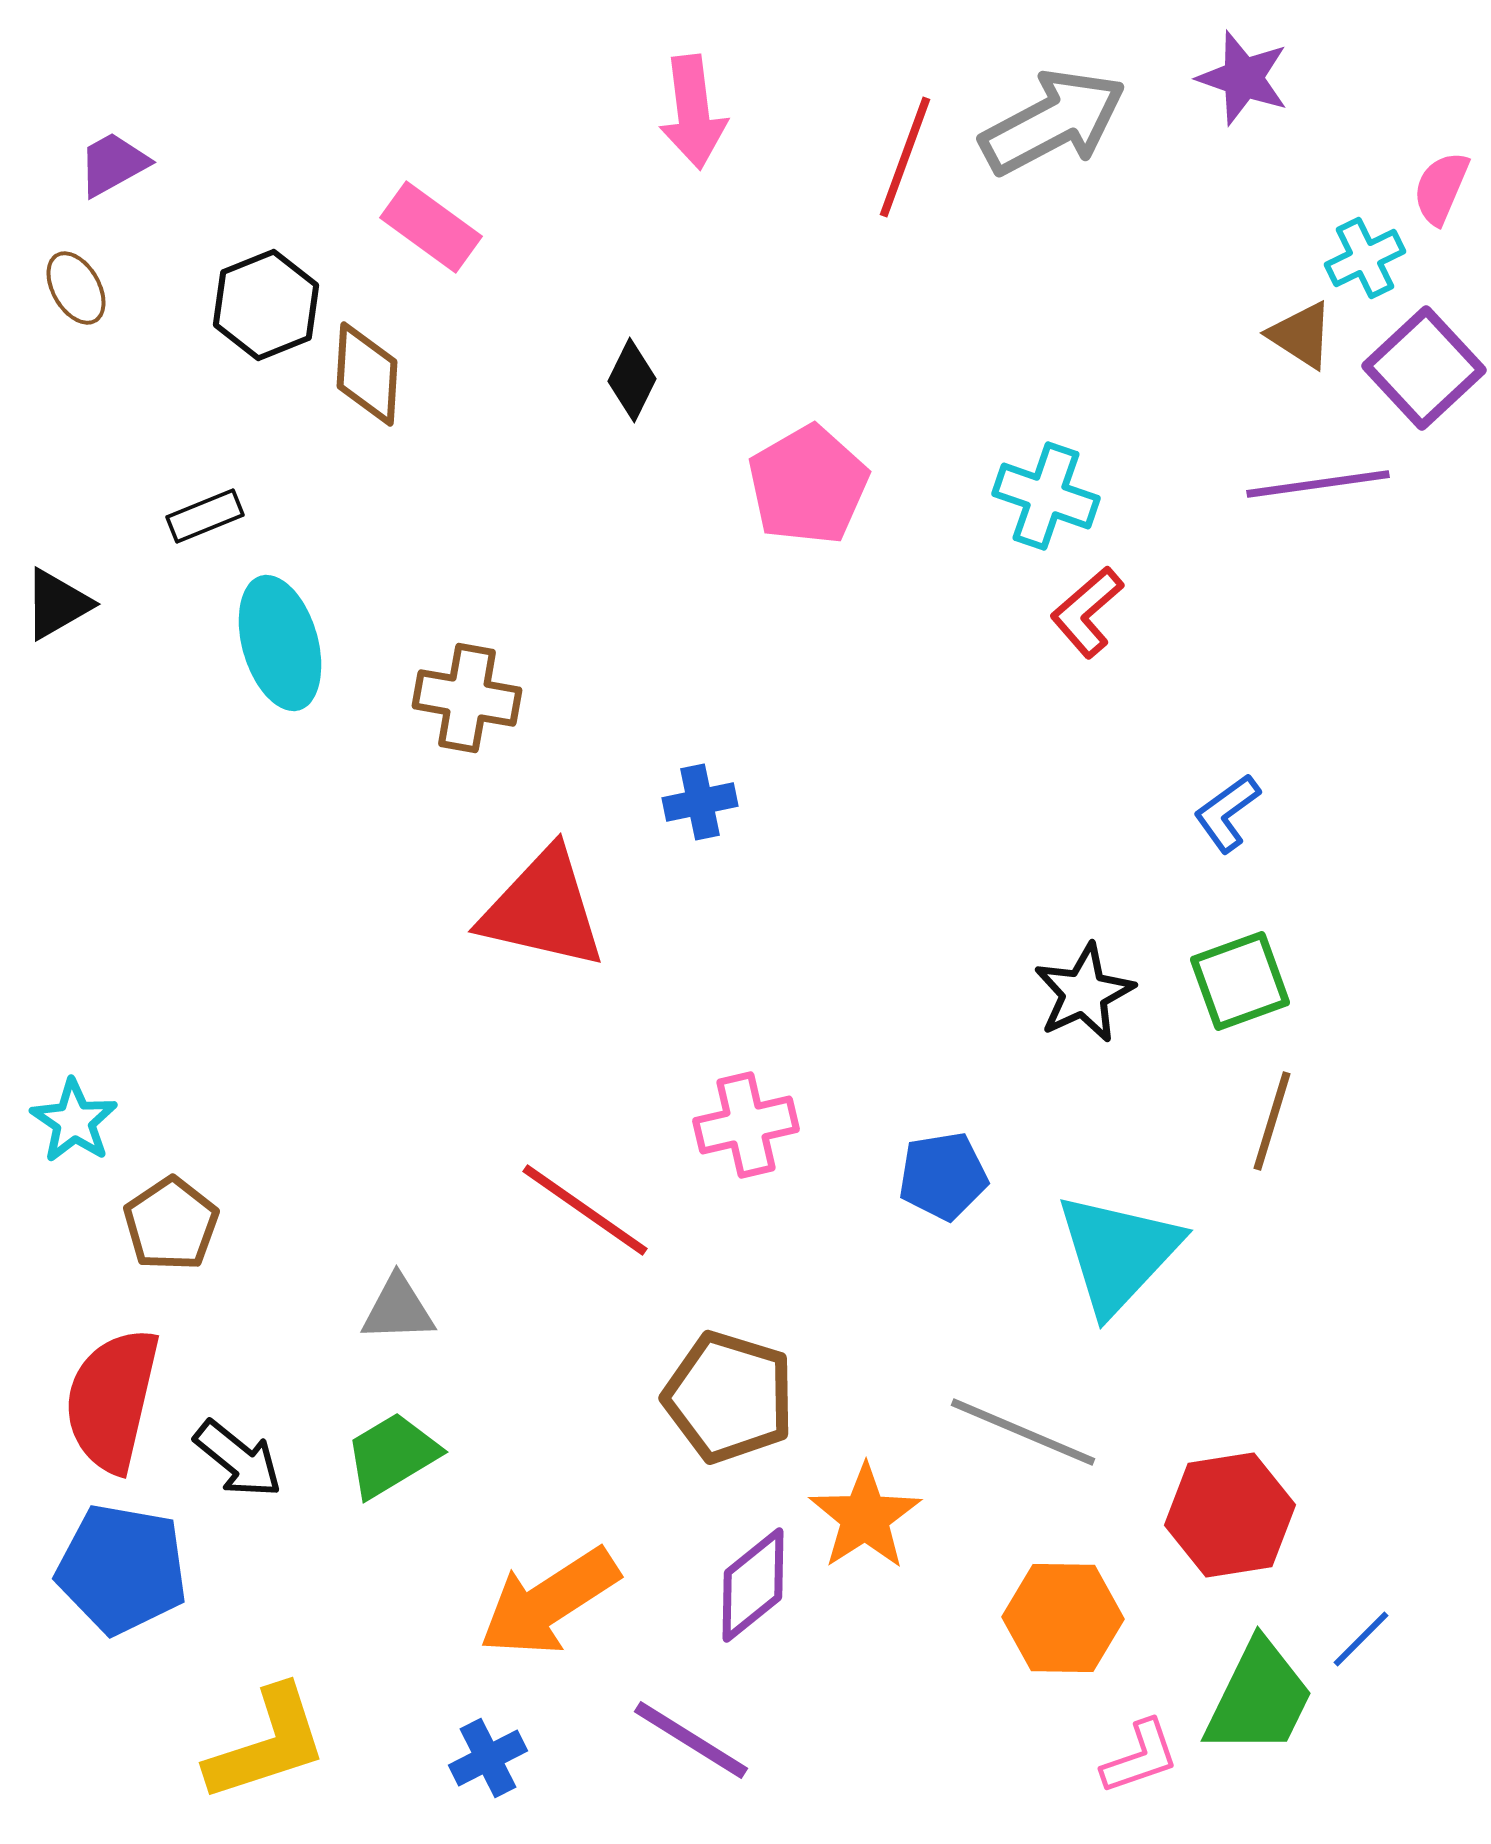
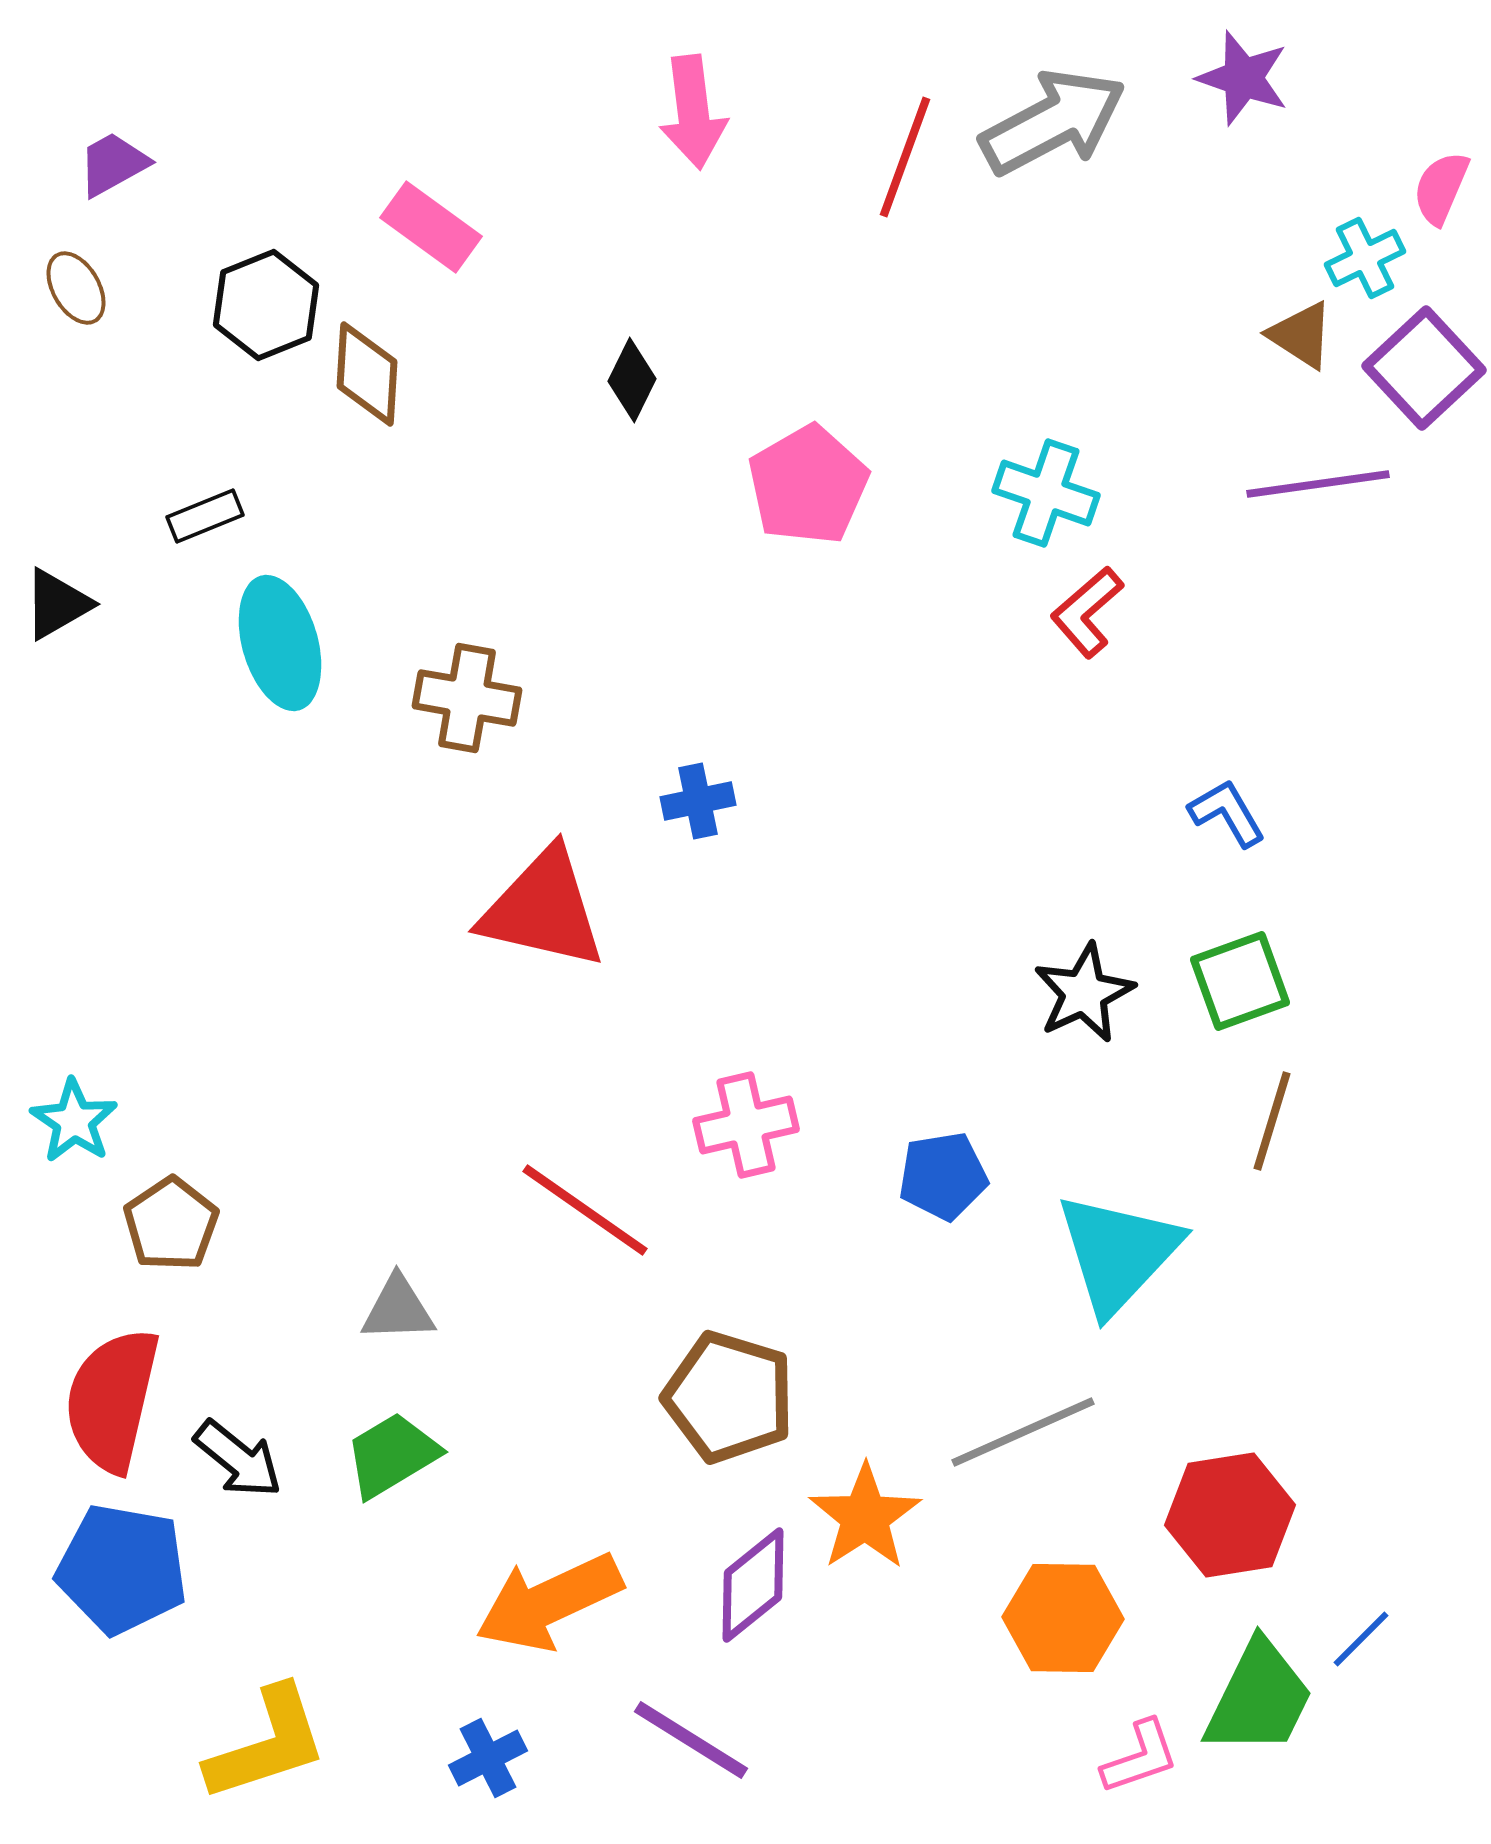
cyan cross at (1046, 496): moved 3 px up
blue cross at (700, 802): moved 2 px left, 1 px up
blue L-shape at (1227, 813): rotated 96 degrees clockwise
gray line at (1023, 1432): rotated 47 degrees counterclockwise
orange arrow at (549, 1602): rotated 8 degrees clockwise
